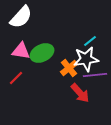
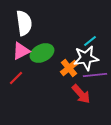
white semicircle: moved 3 px right, 6 px down; rotated 50 degrees counterclockwise
pink triangle: rotated 36 degrees counterclockwise
white star: moved 1 px up
red arrow: moved 1 px right, 1 px down
